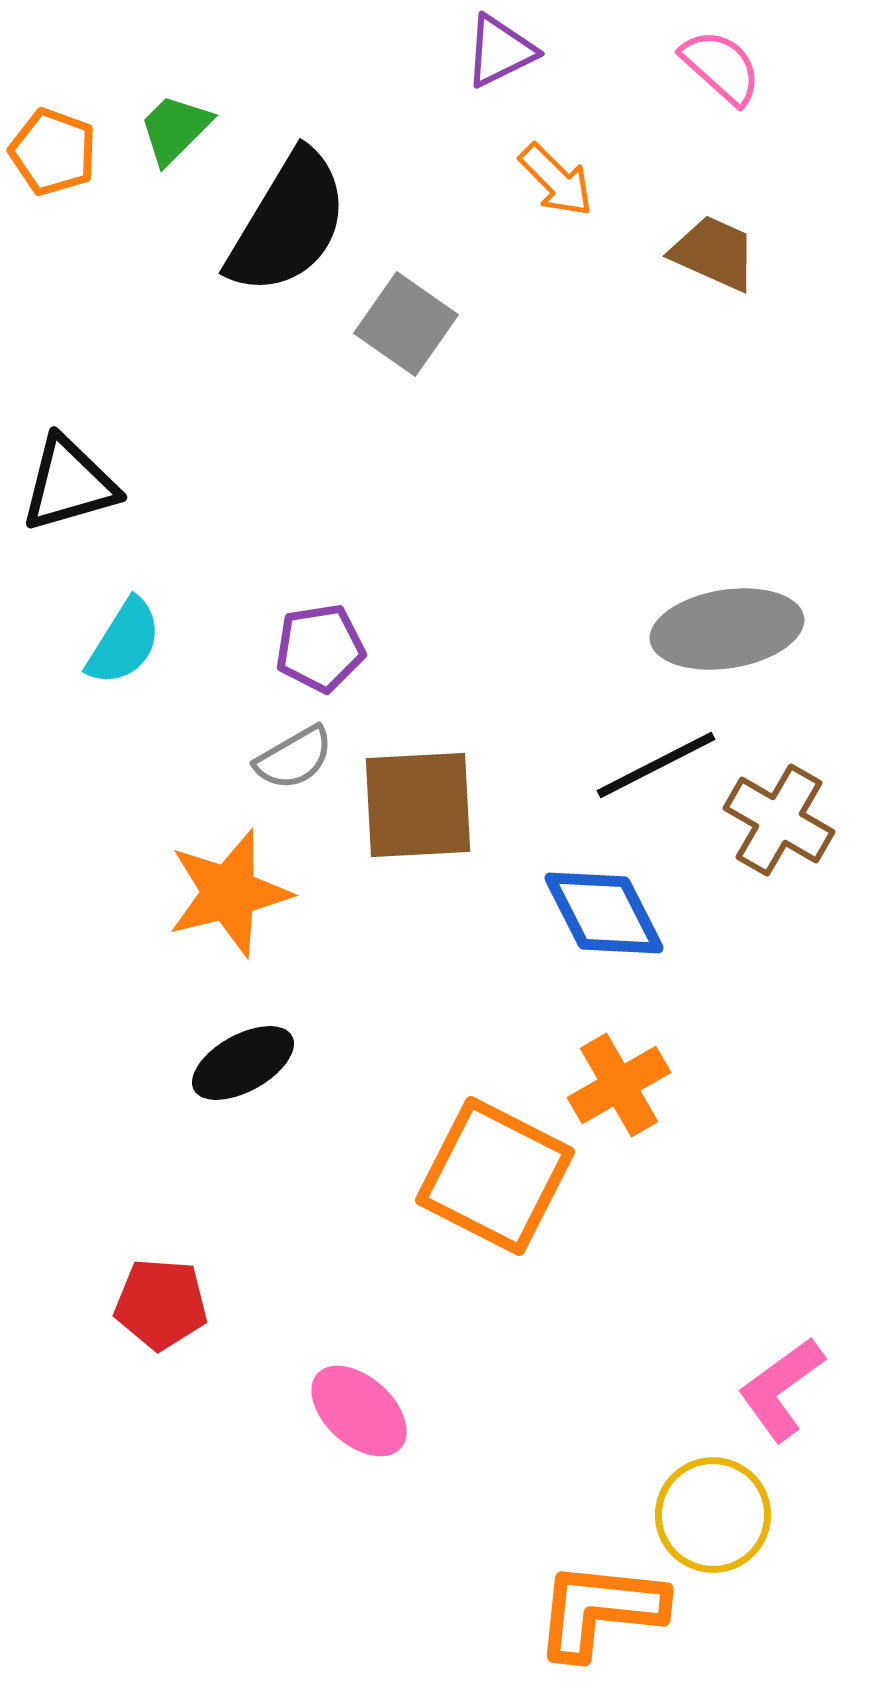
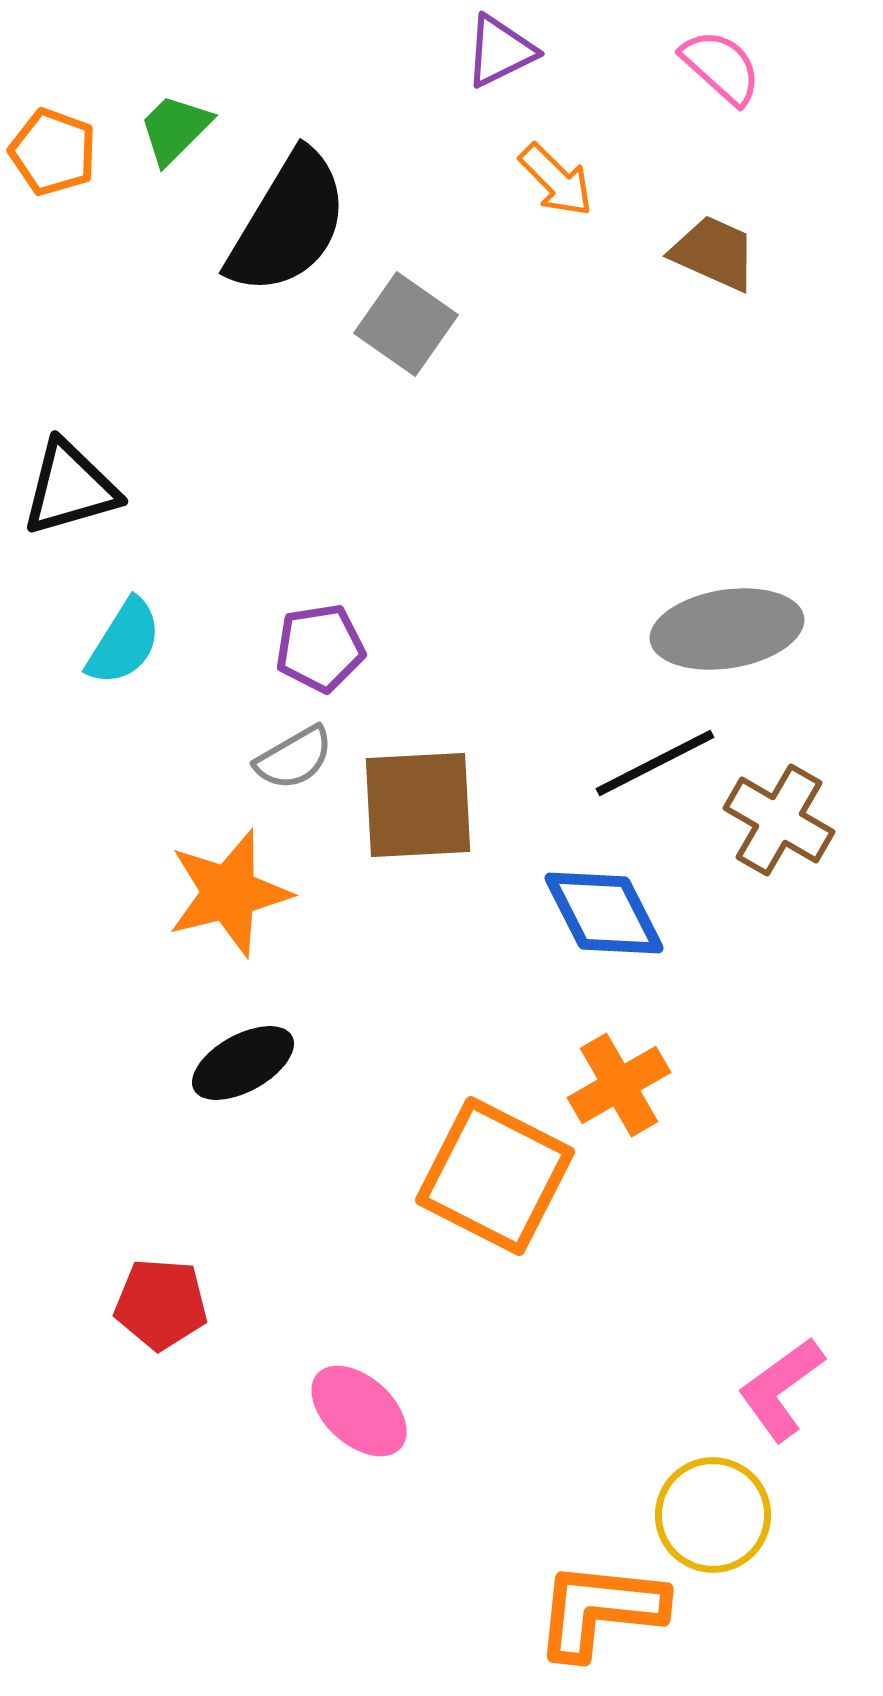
black triangle: moved 1 px right, 4 px down
black line: moved 1 px left, 2 px up
